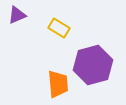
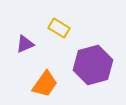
purple triangle: moved 8 px right, 29 px down
orange trapezoid: moved 13 px left; rotated 40 degrees clockwise
